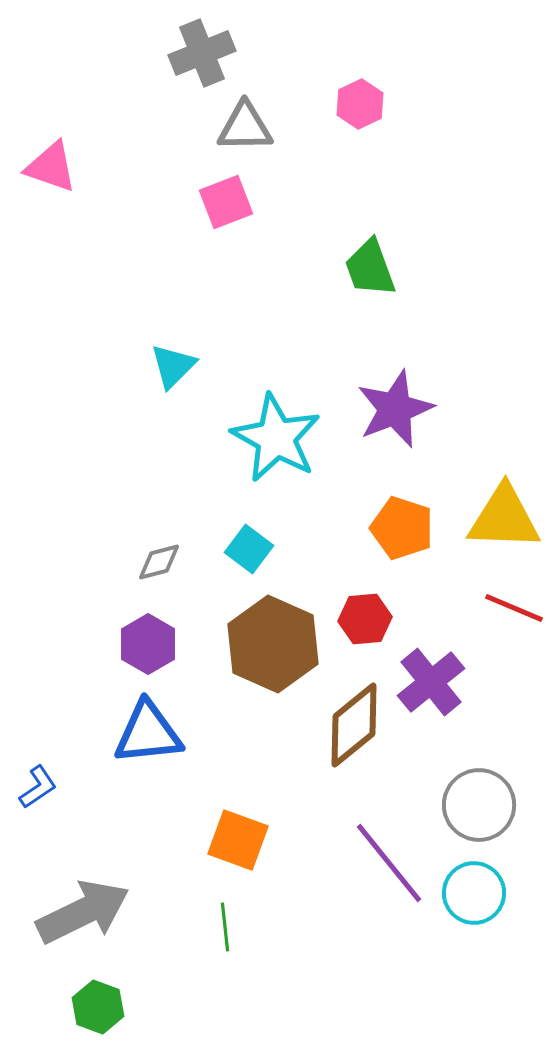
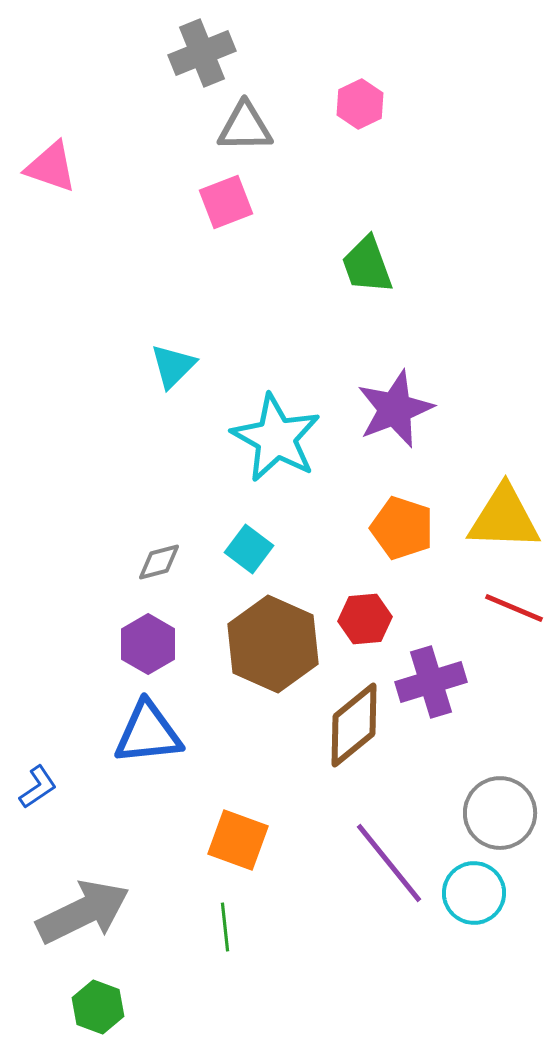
green trapezoid: moved 3 px left, 3 px up
purple cross: rotated 22 degrees clockwise
gray circle: moved 21 px right, 8 px down
